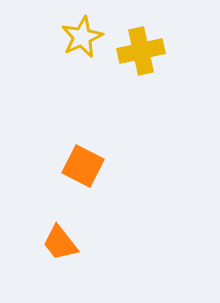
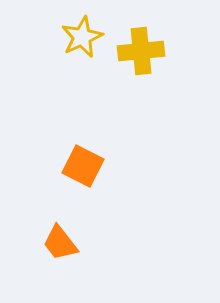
yellow cross: rotated 6 degrees clockwise
